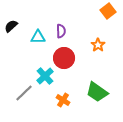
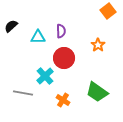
gray line: moved 1 px left; rotated 54 degrees clockwise
